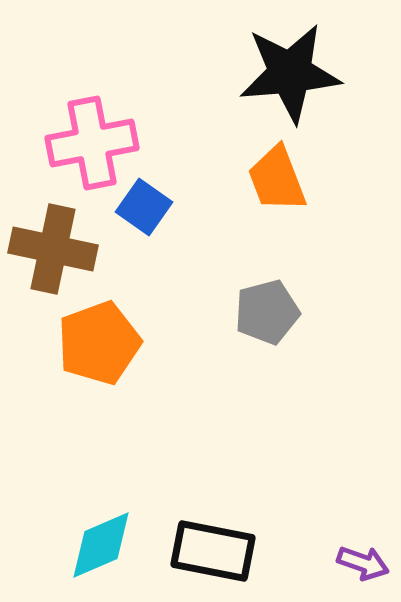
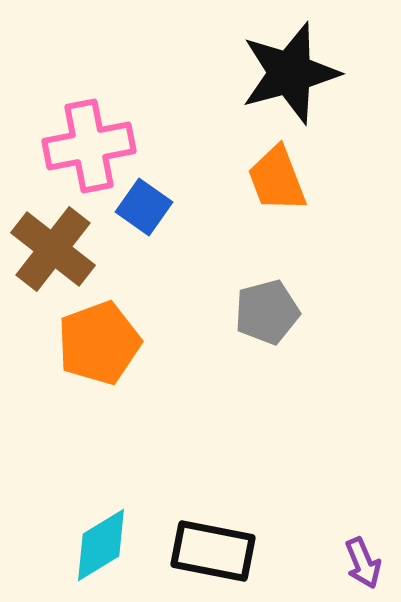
black star: rotated 10 degrees counterclockwise
pink cross: moved 3 px left, 3 px down
brown cross: rotated 26 degrees clockwise
cyan diamond: rotated 8 degrees counterclockwise
purple arrow: rotated 48 degrees clockwise
